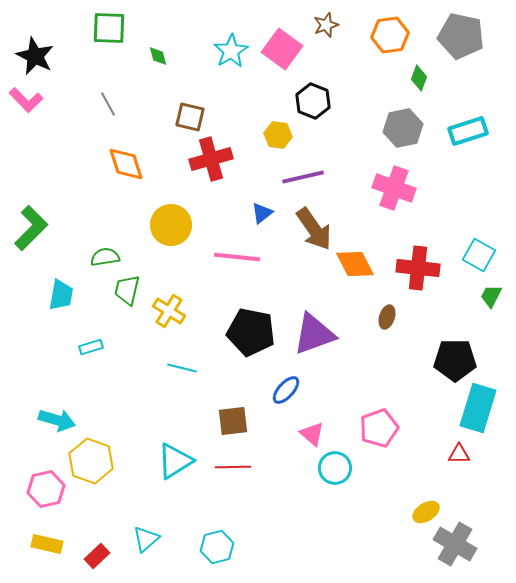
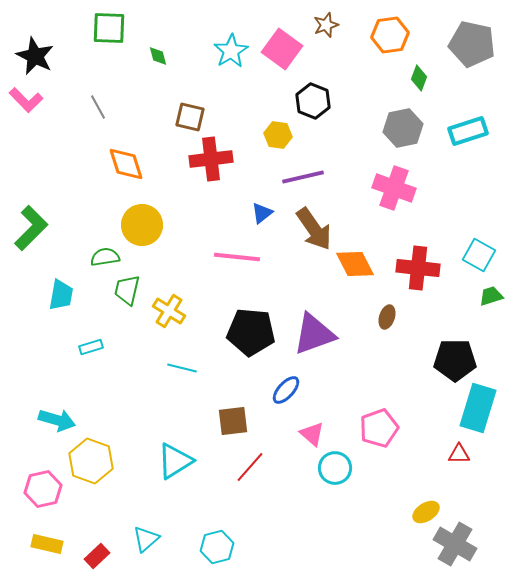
gray pentagon at (461, 36): moved 11 px right, 8 px down
gray line at (108, 104): moved 10 px left, 3 px down
red cross at (211, 159): rotated 9 degrees clockwise
yellow circle at (171, 225): moved 29 px left
green trapezoid at (491, 296): rotated 45 degrees clockwise
black pentagon at (251, 332): rotated 6 degrees counterclockwise
red line at (233, 467): moved 17 px right; rotated 48 degrees counterclockwise
pink hexagon at (46, 489): moved 3 px left
